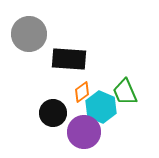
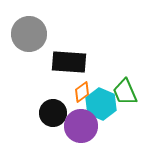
black rectangle: moved 3 px down
cyan hexagon: moved 3 px up
purple circle: moved 3 px left, 6 px up
